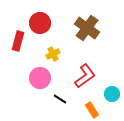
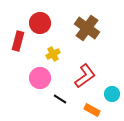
orange rectangle: rotated 28 degrees counterclockwise
